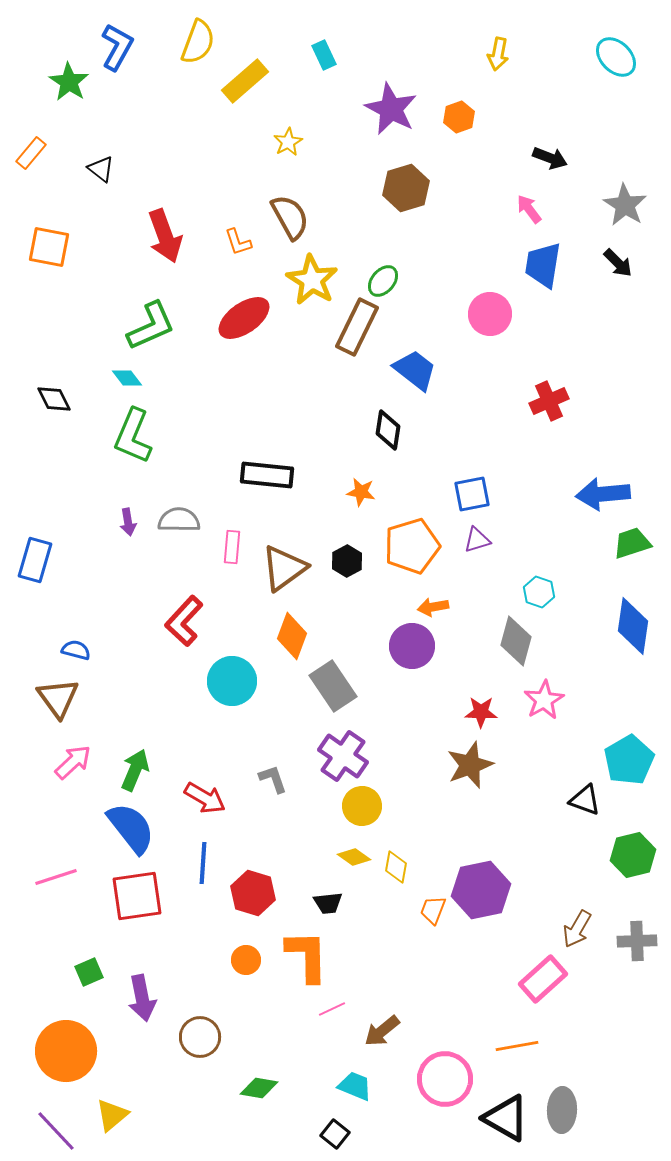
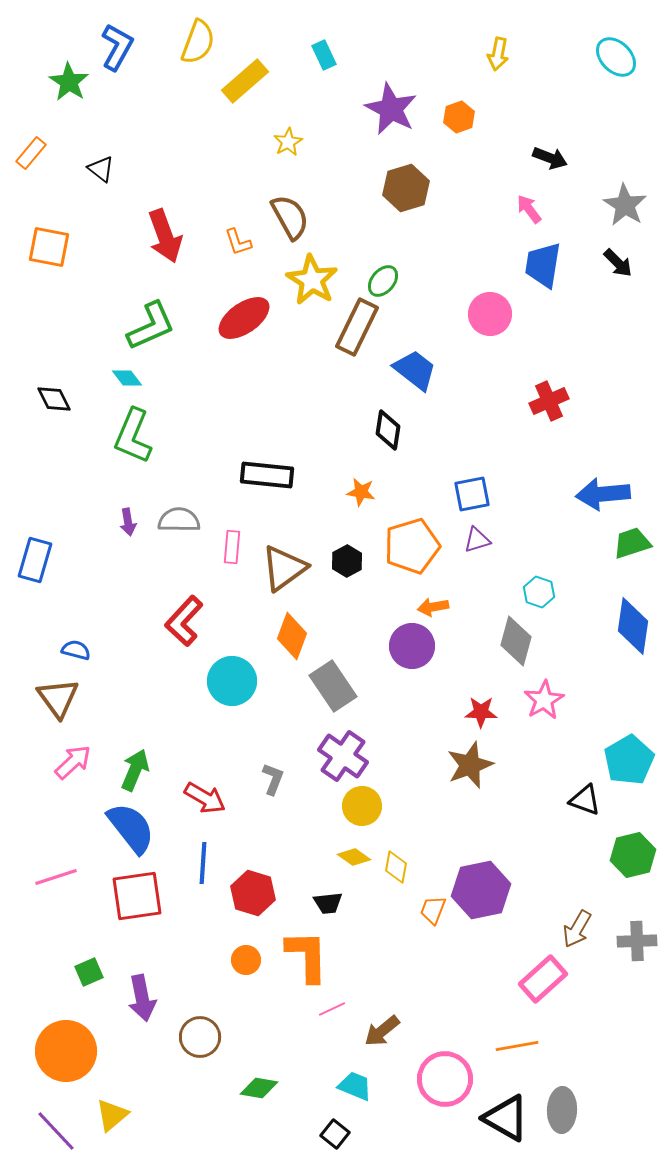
gray L-shape at (273, 779): rotated 40 degrees clockwise
